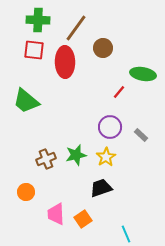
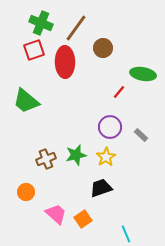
green cross: moved 3 px right, 3 px down; rotated 20 degrees clockwise
red square: rotated 25 degrees counterclockwise
pink trapezoid: rotated 135 degrees clockwise
